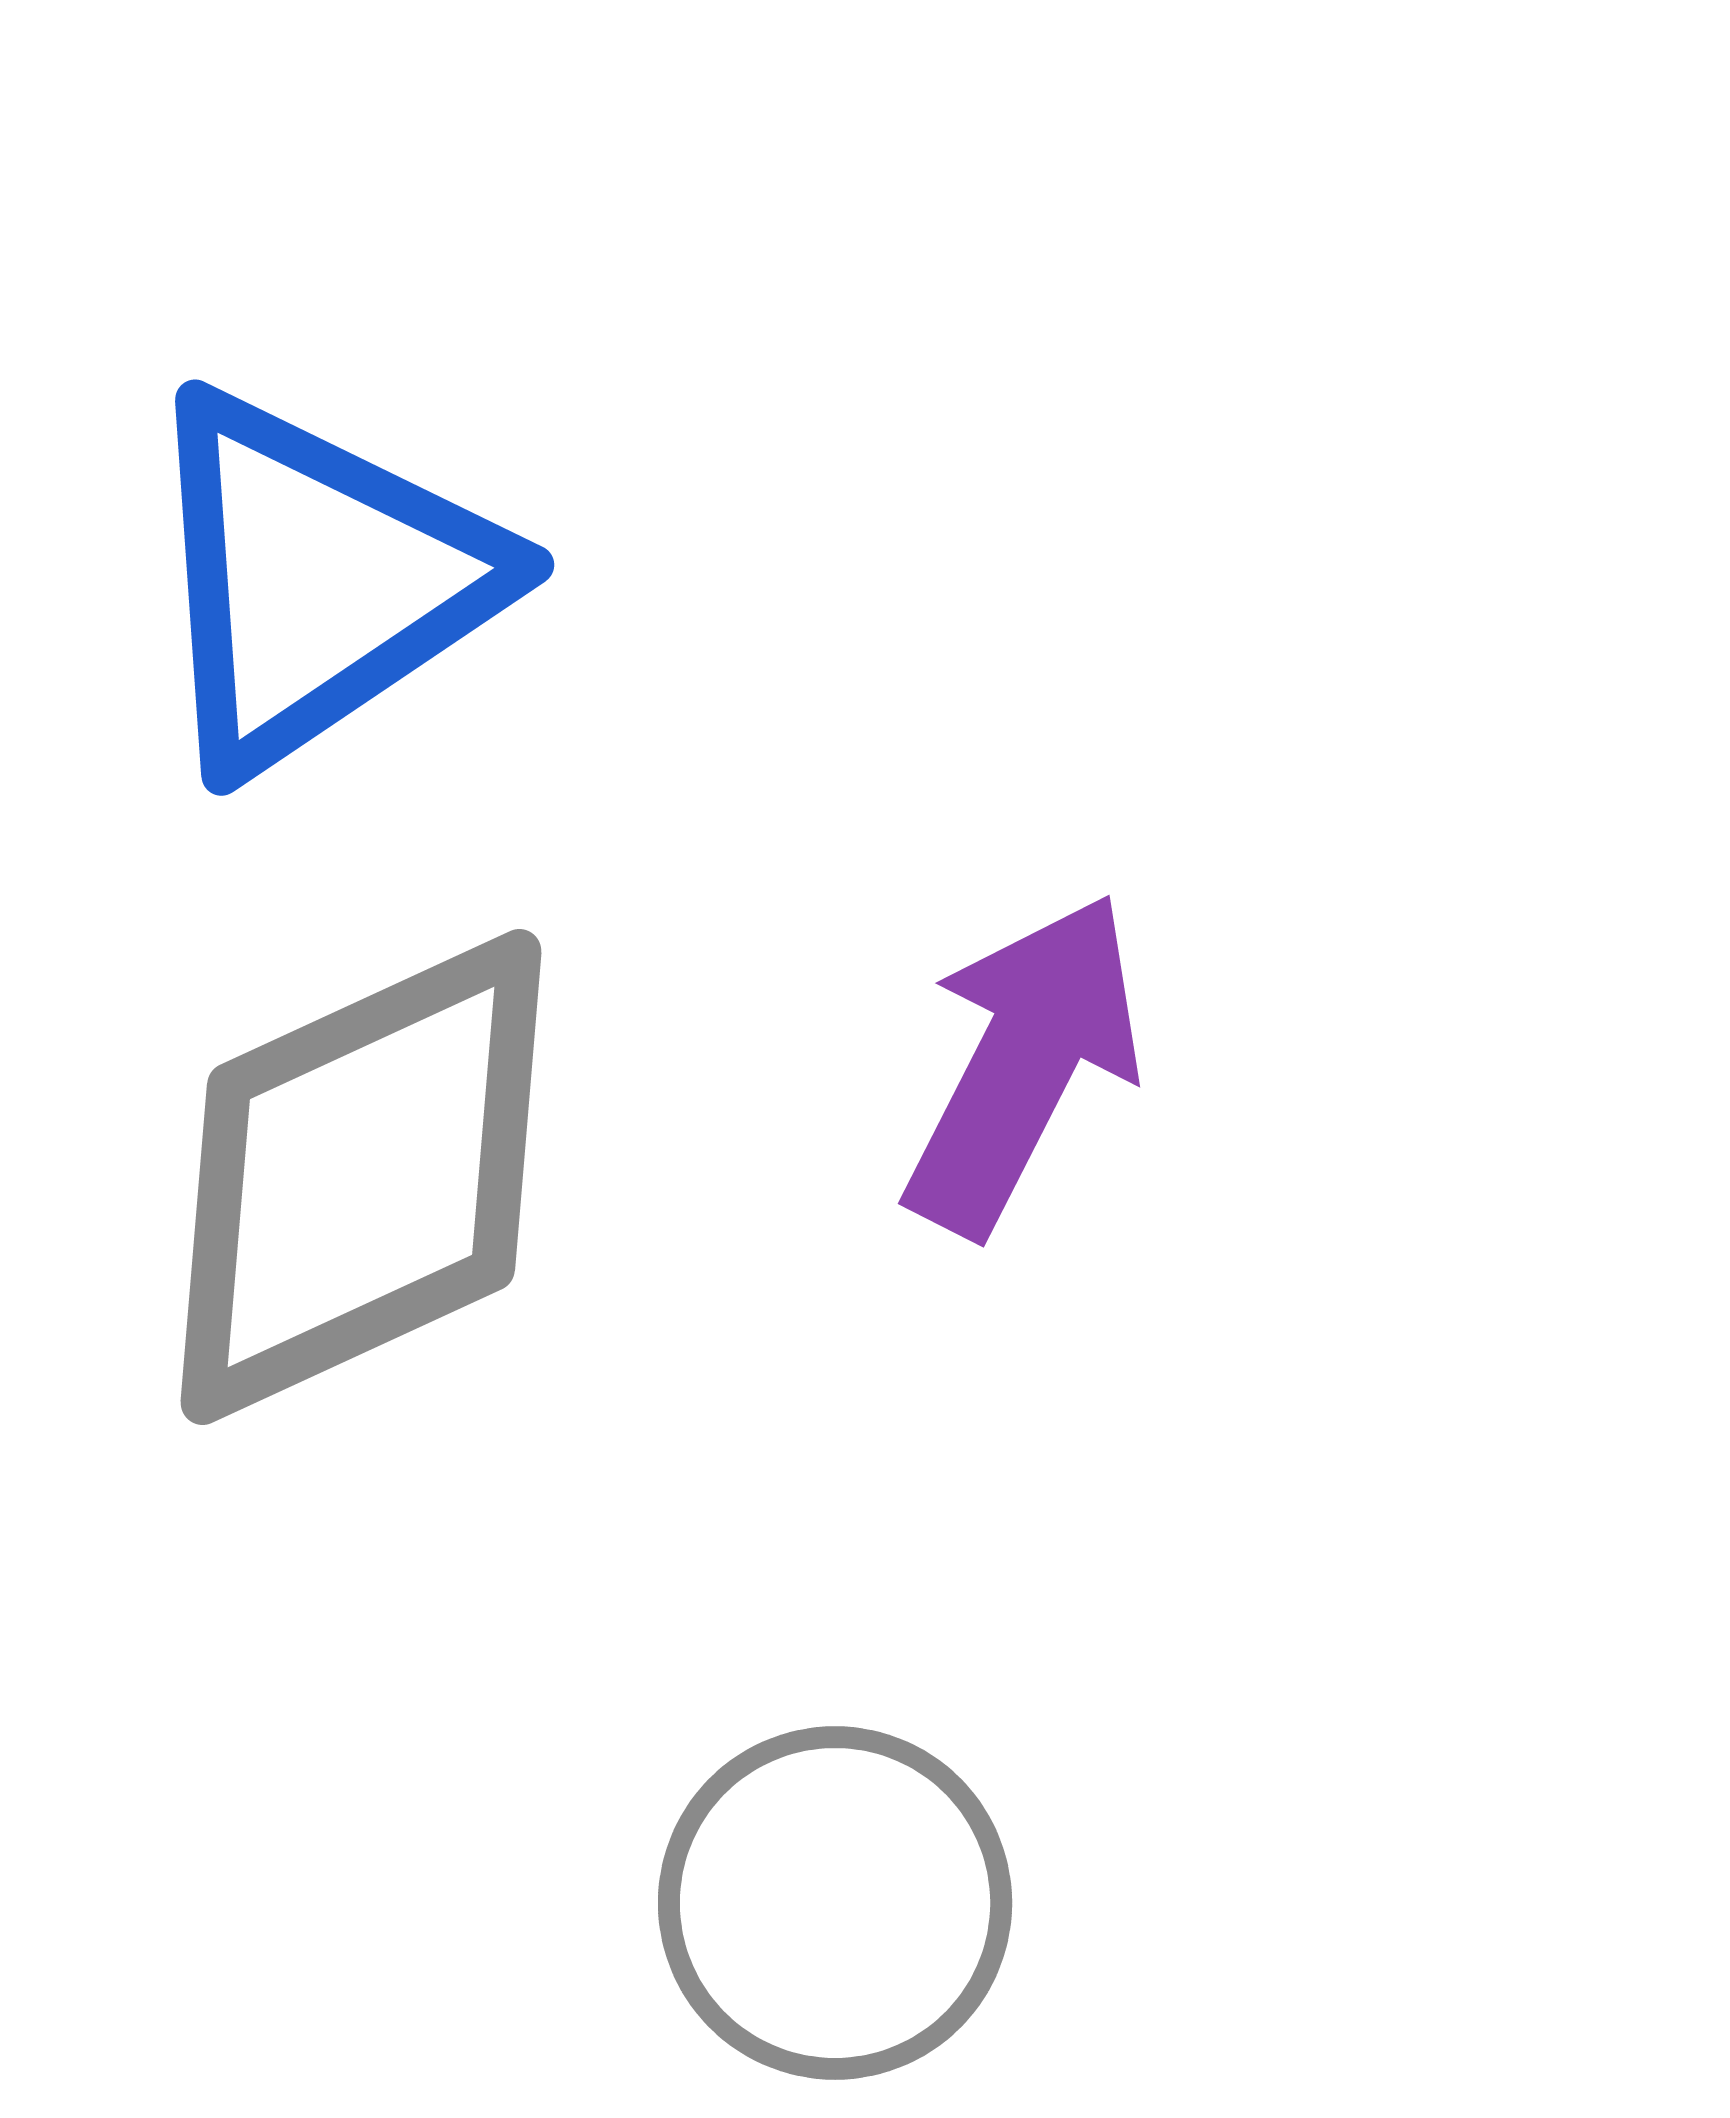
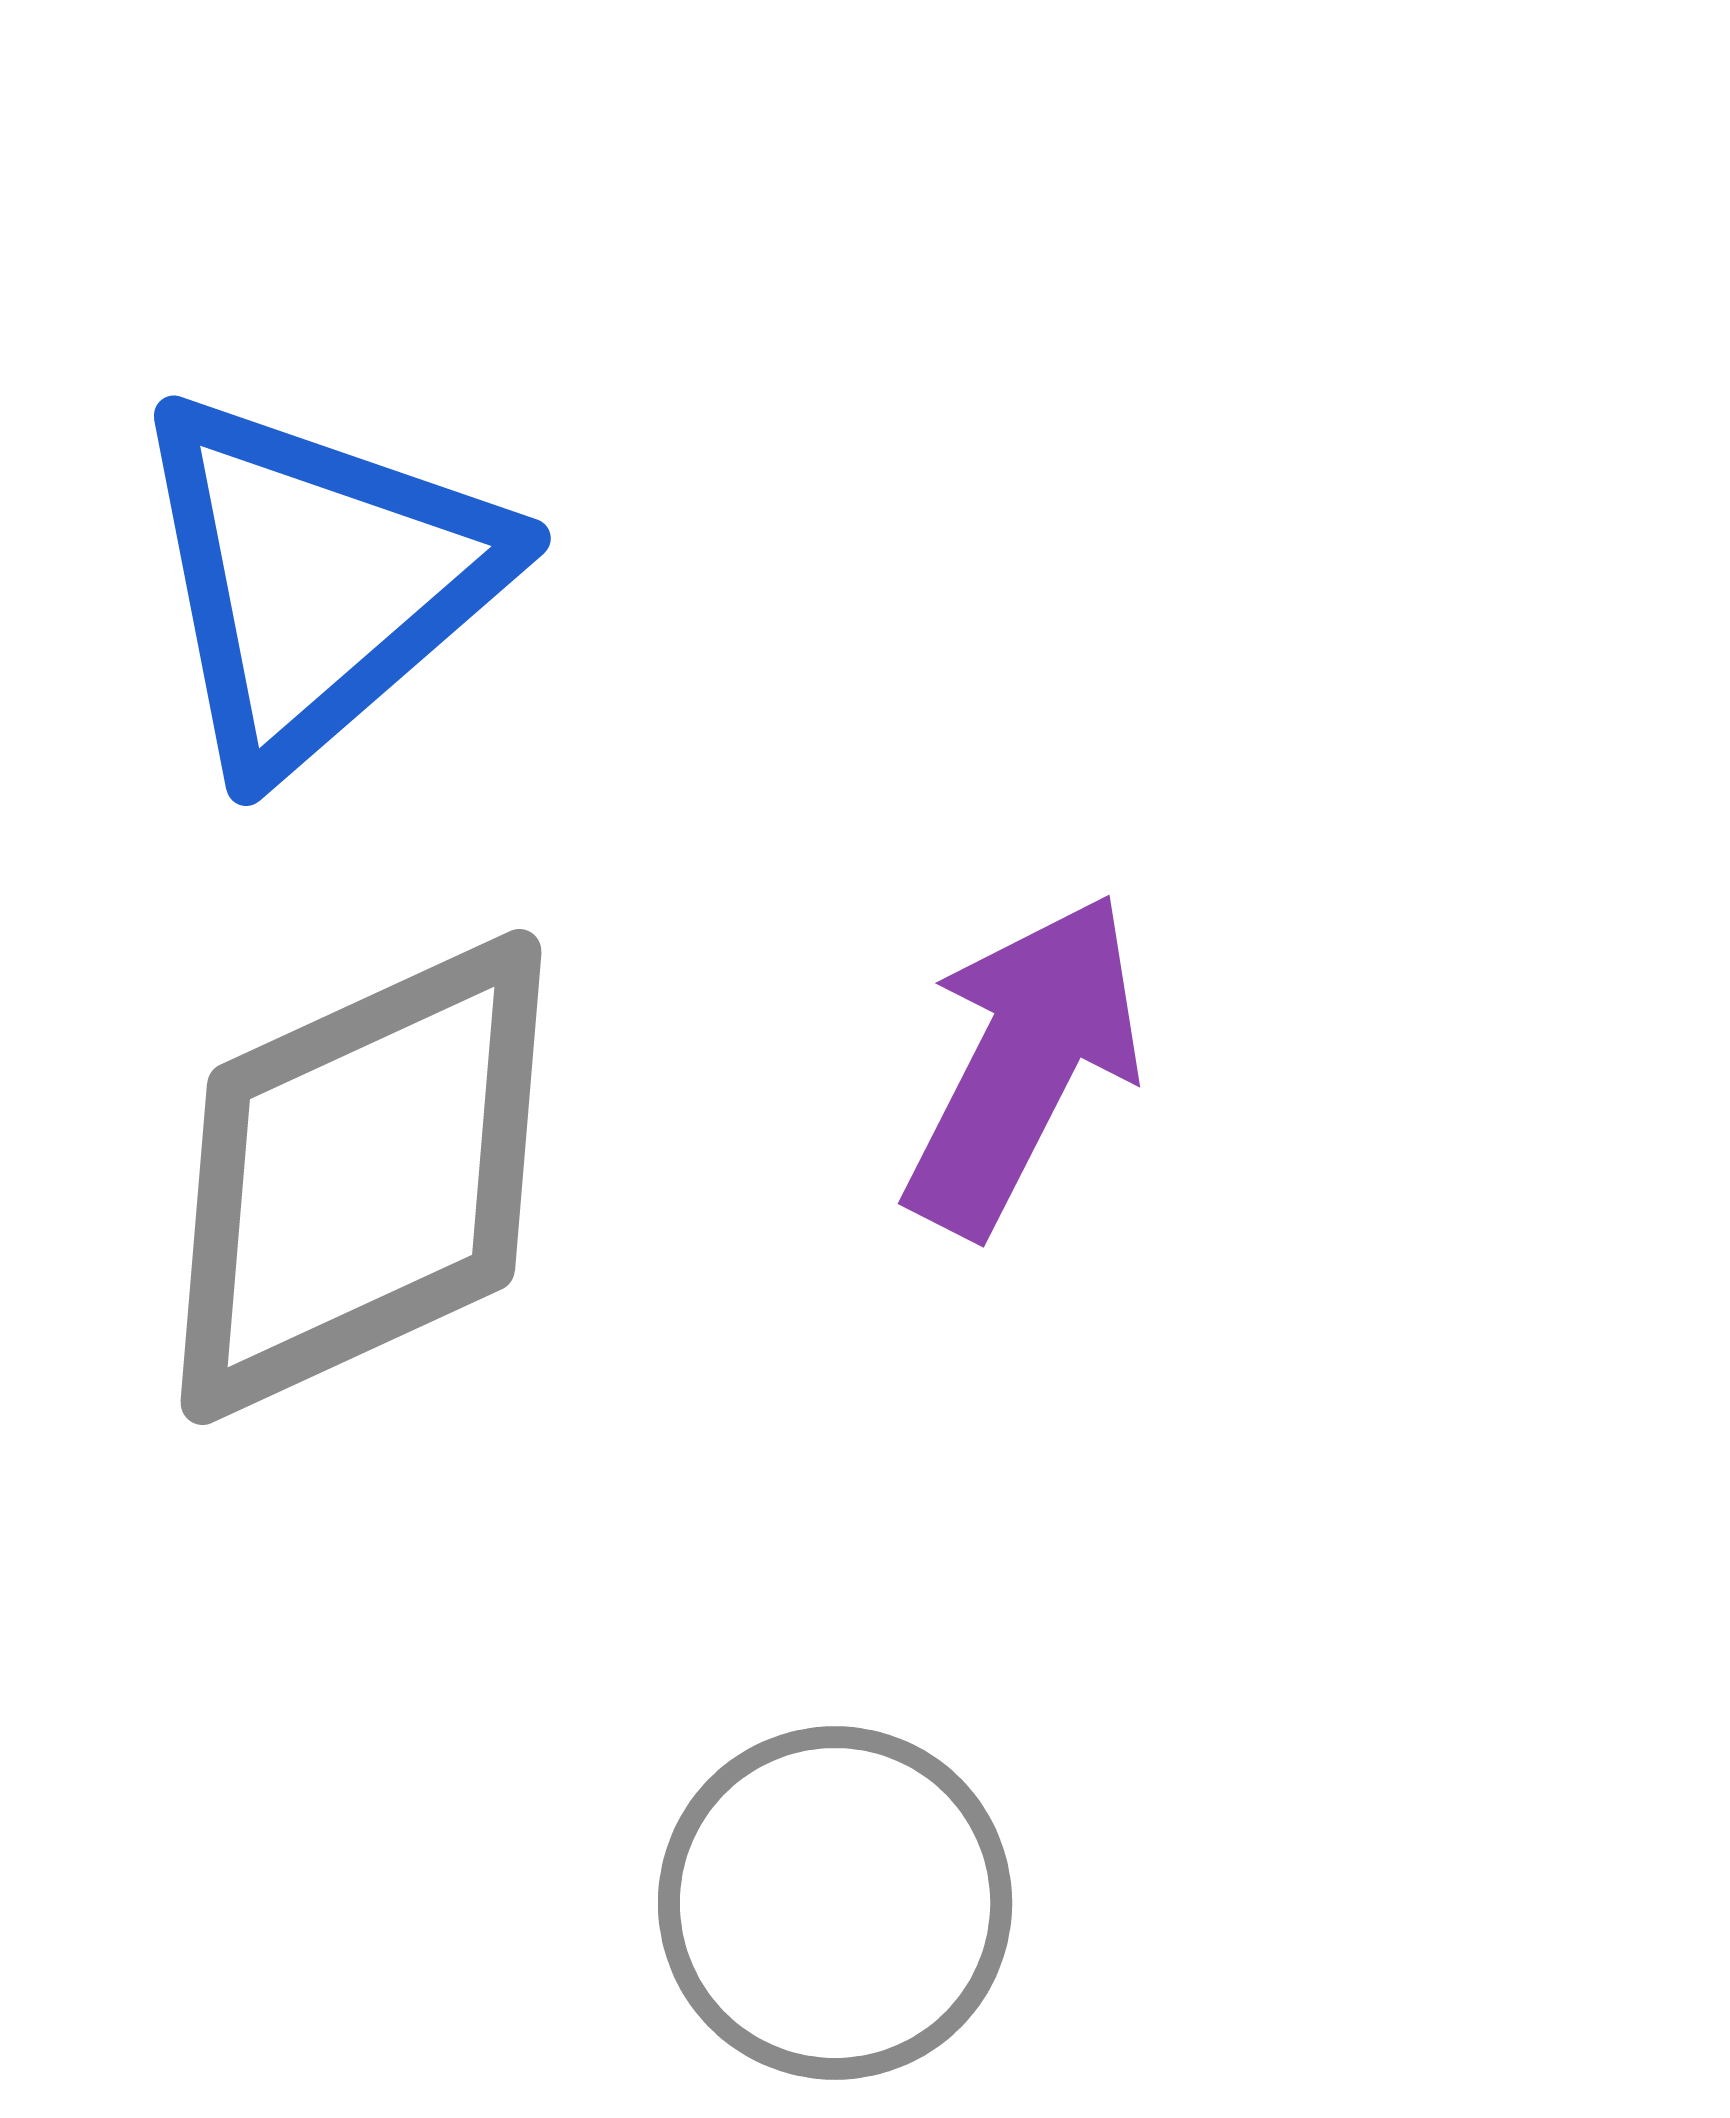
blue triangle: rotated 7 degrees counterclockwise
